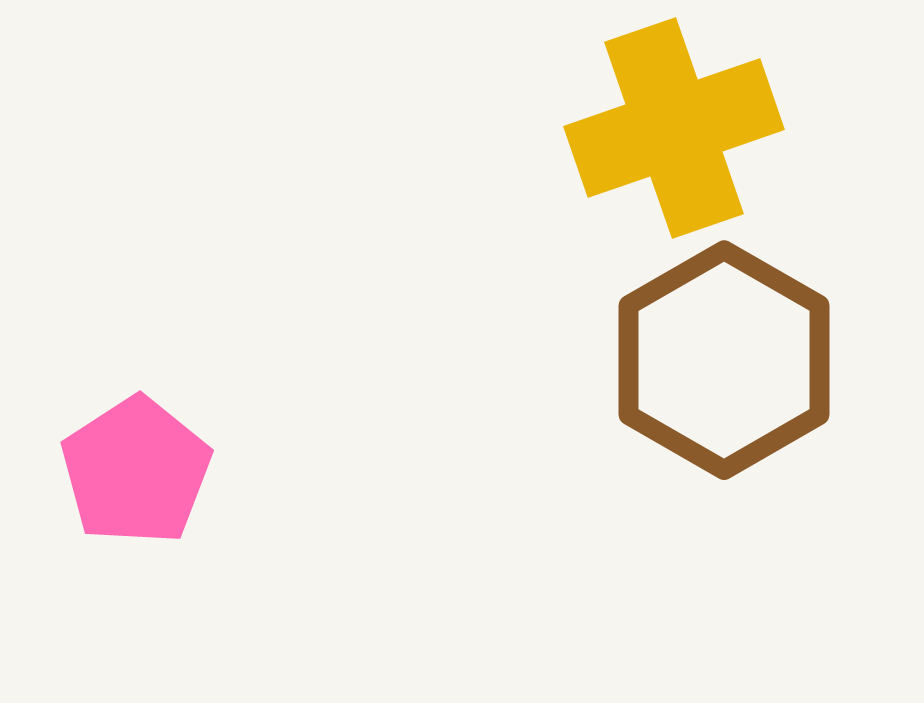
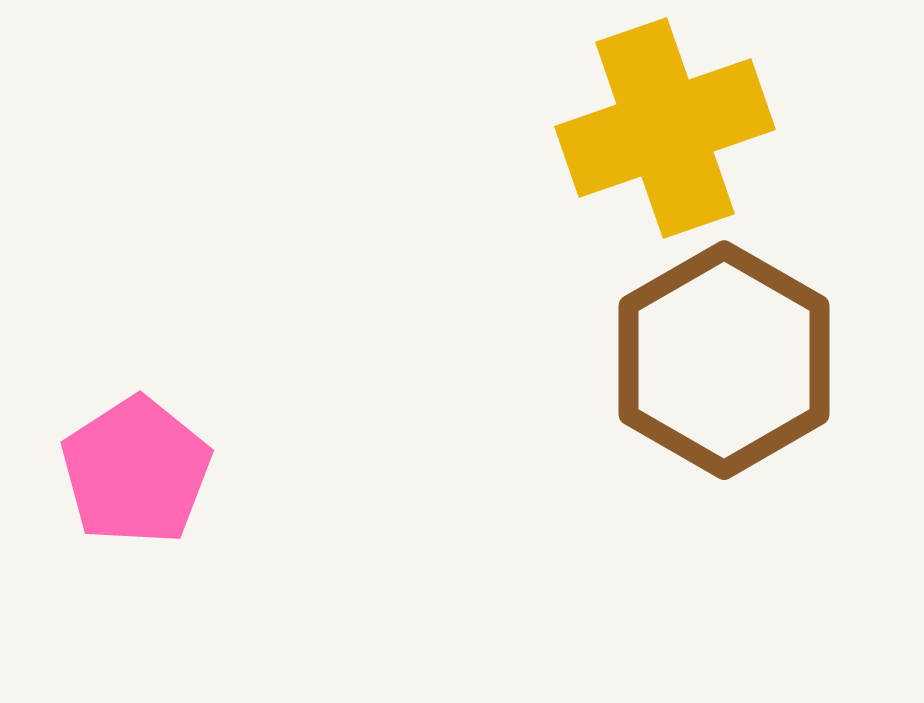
yellow cross: moved 9 px left
